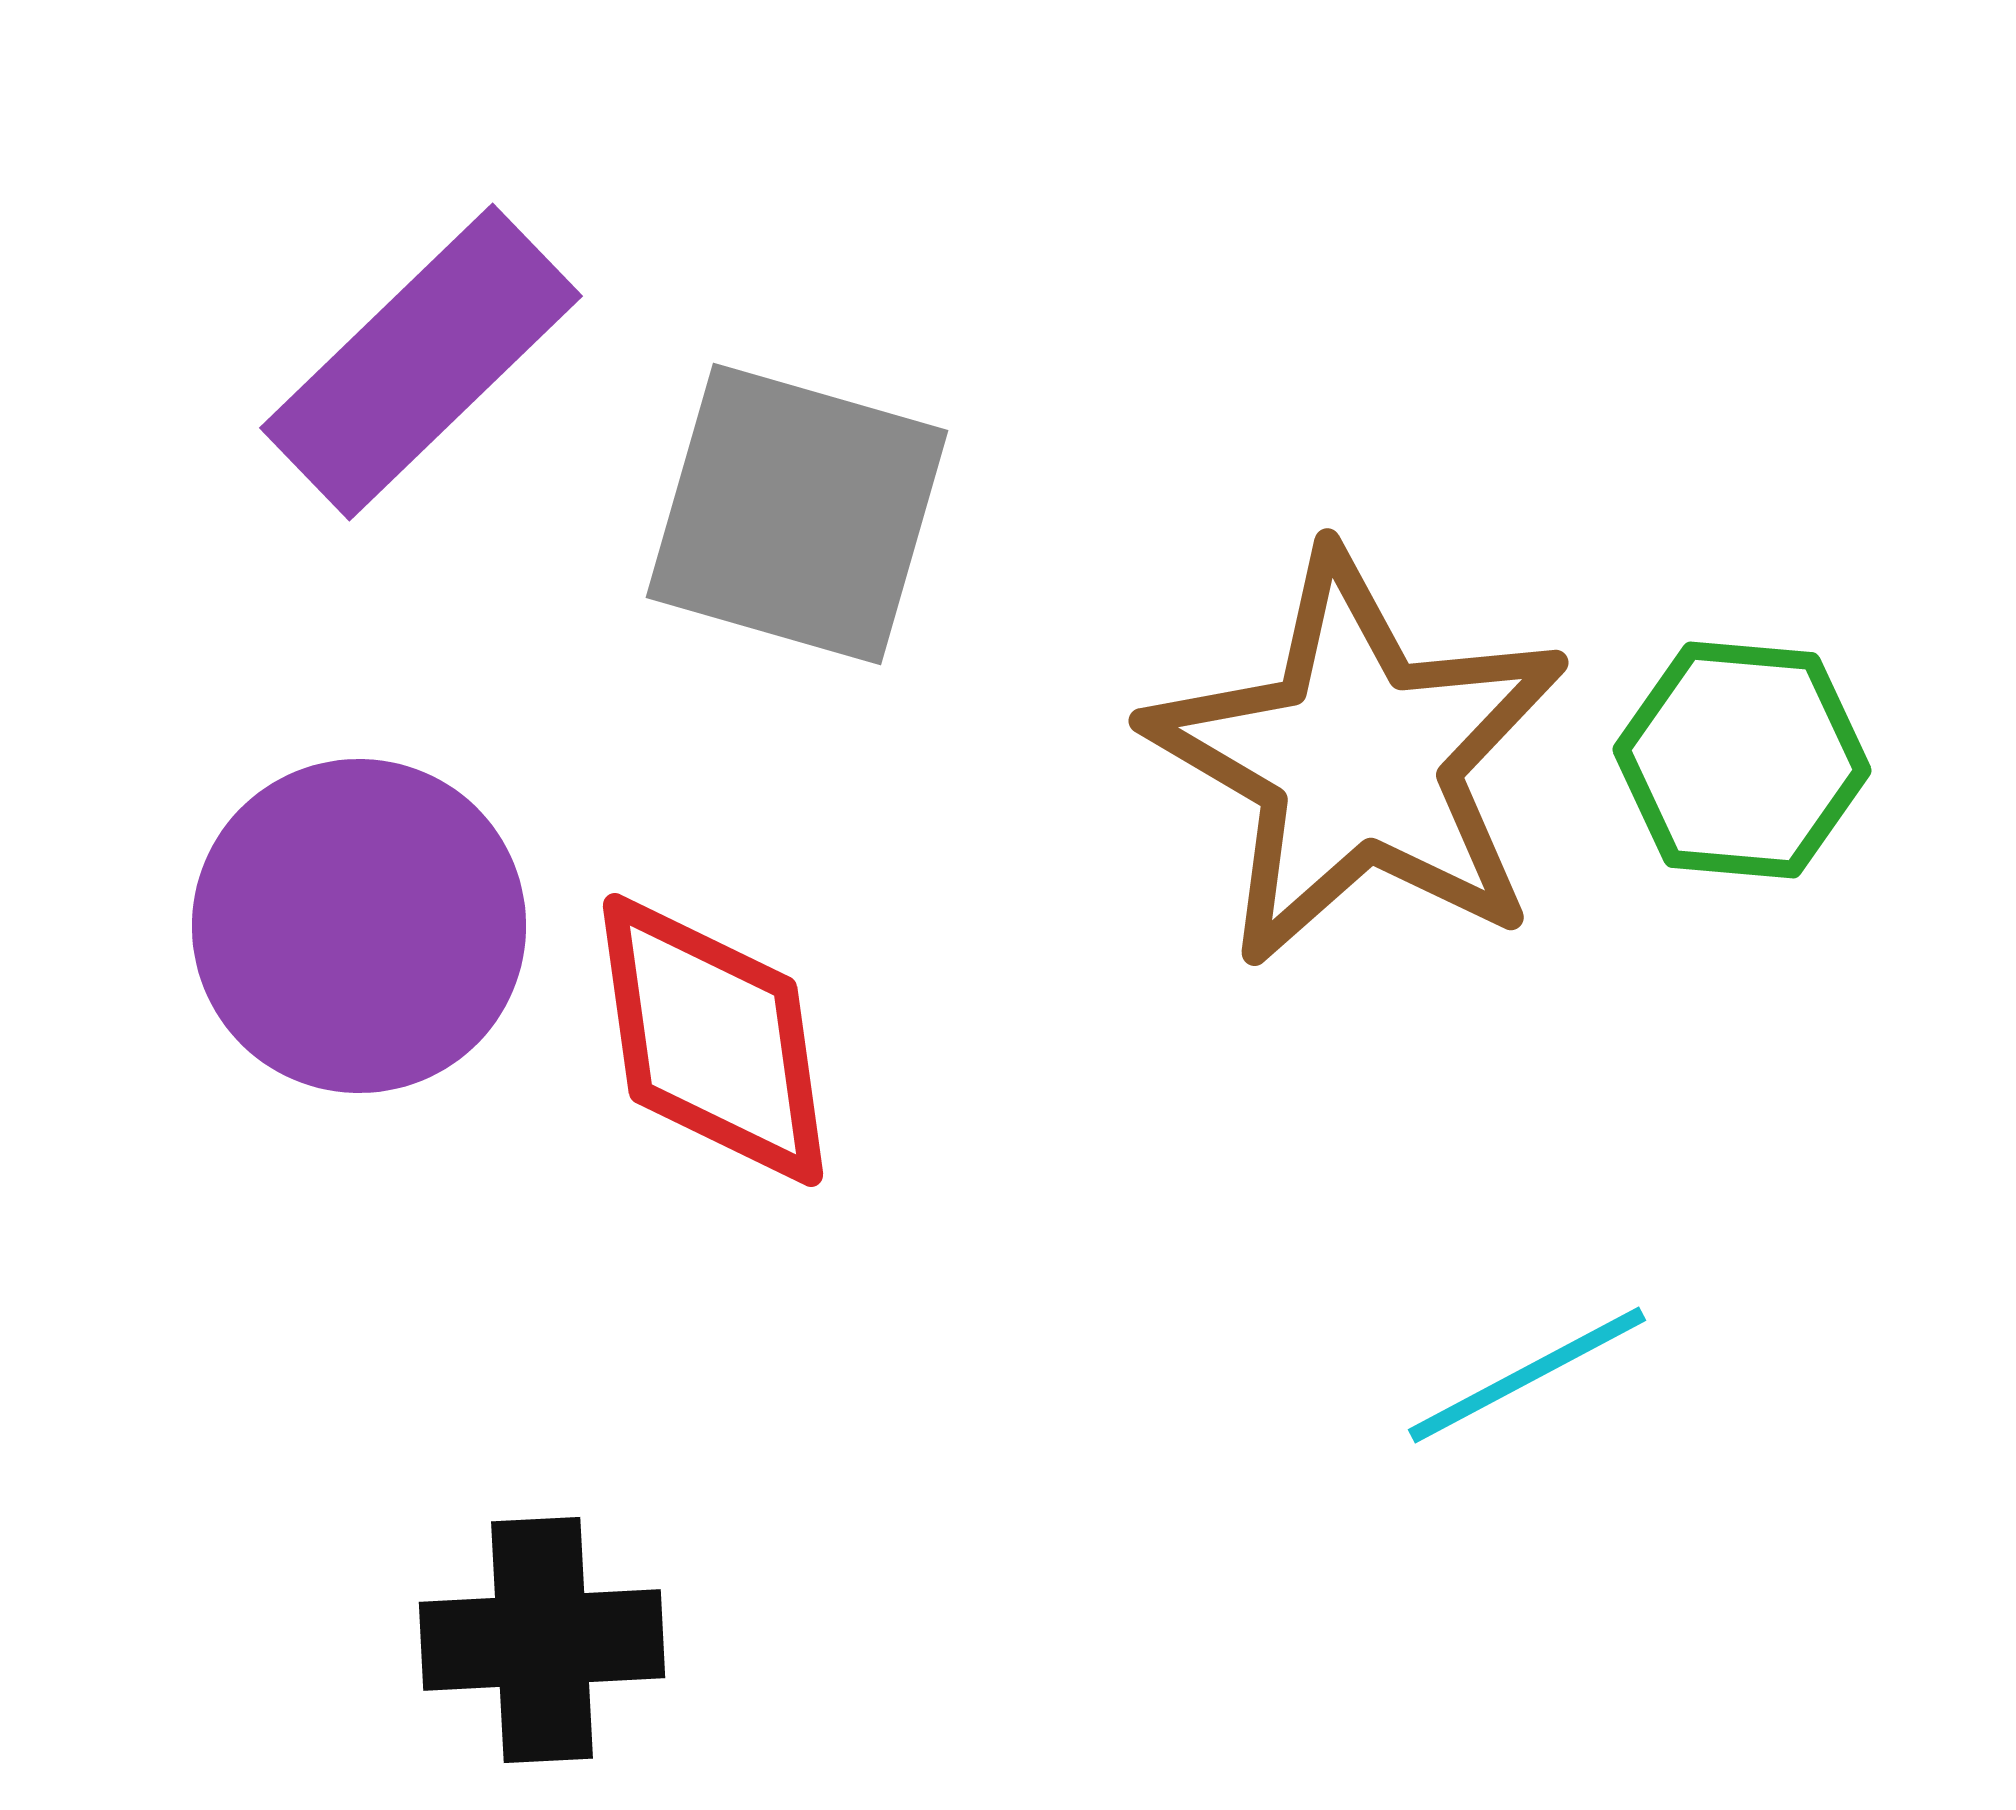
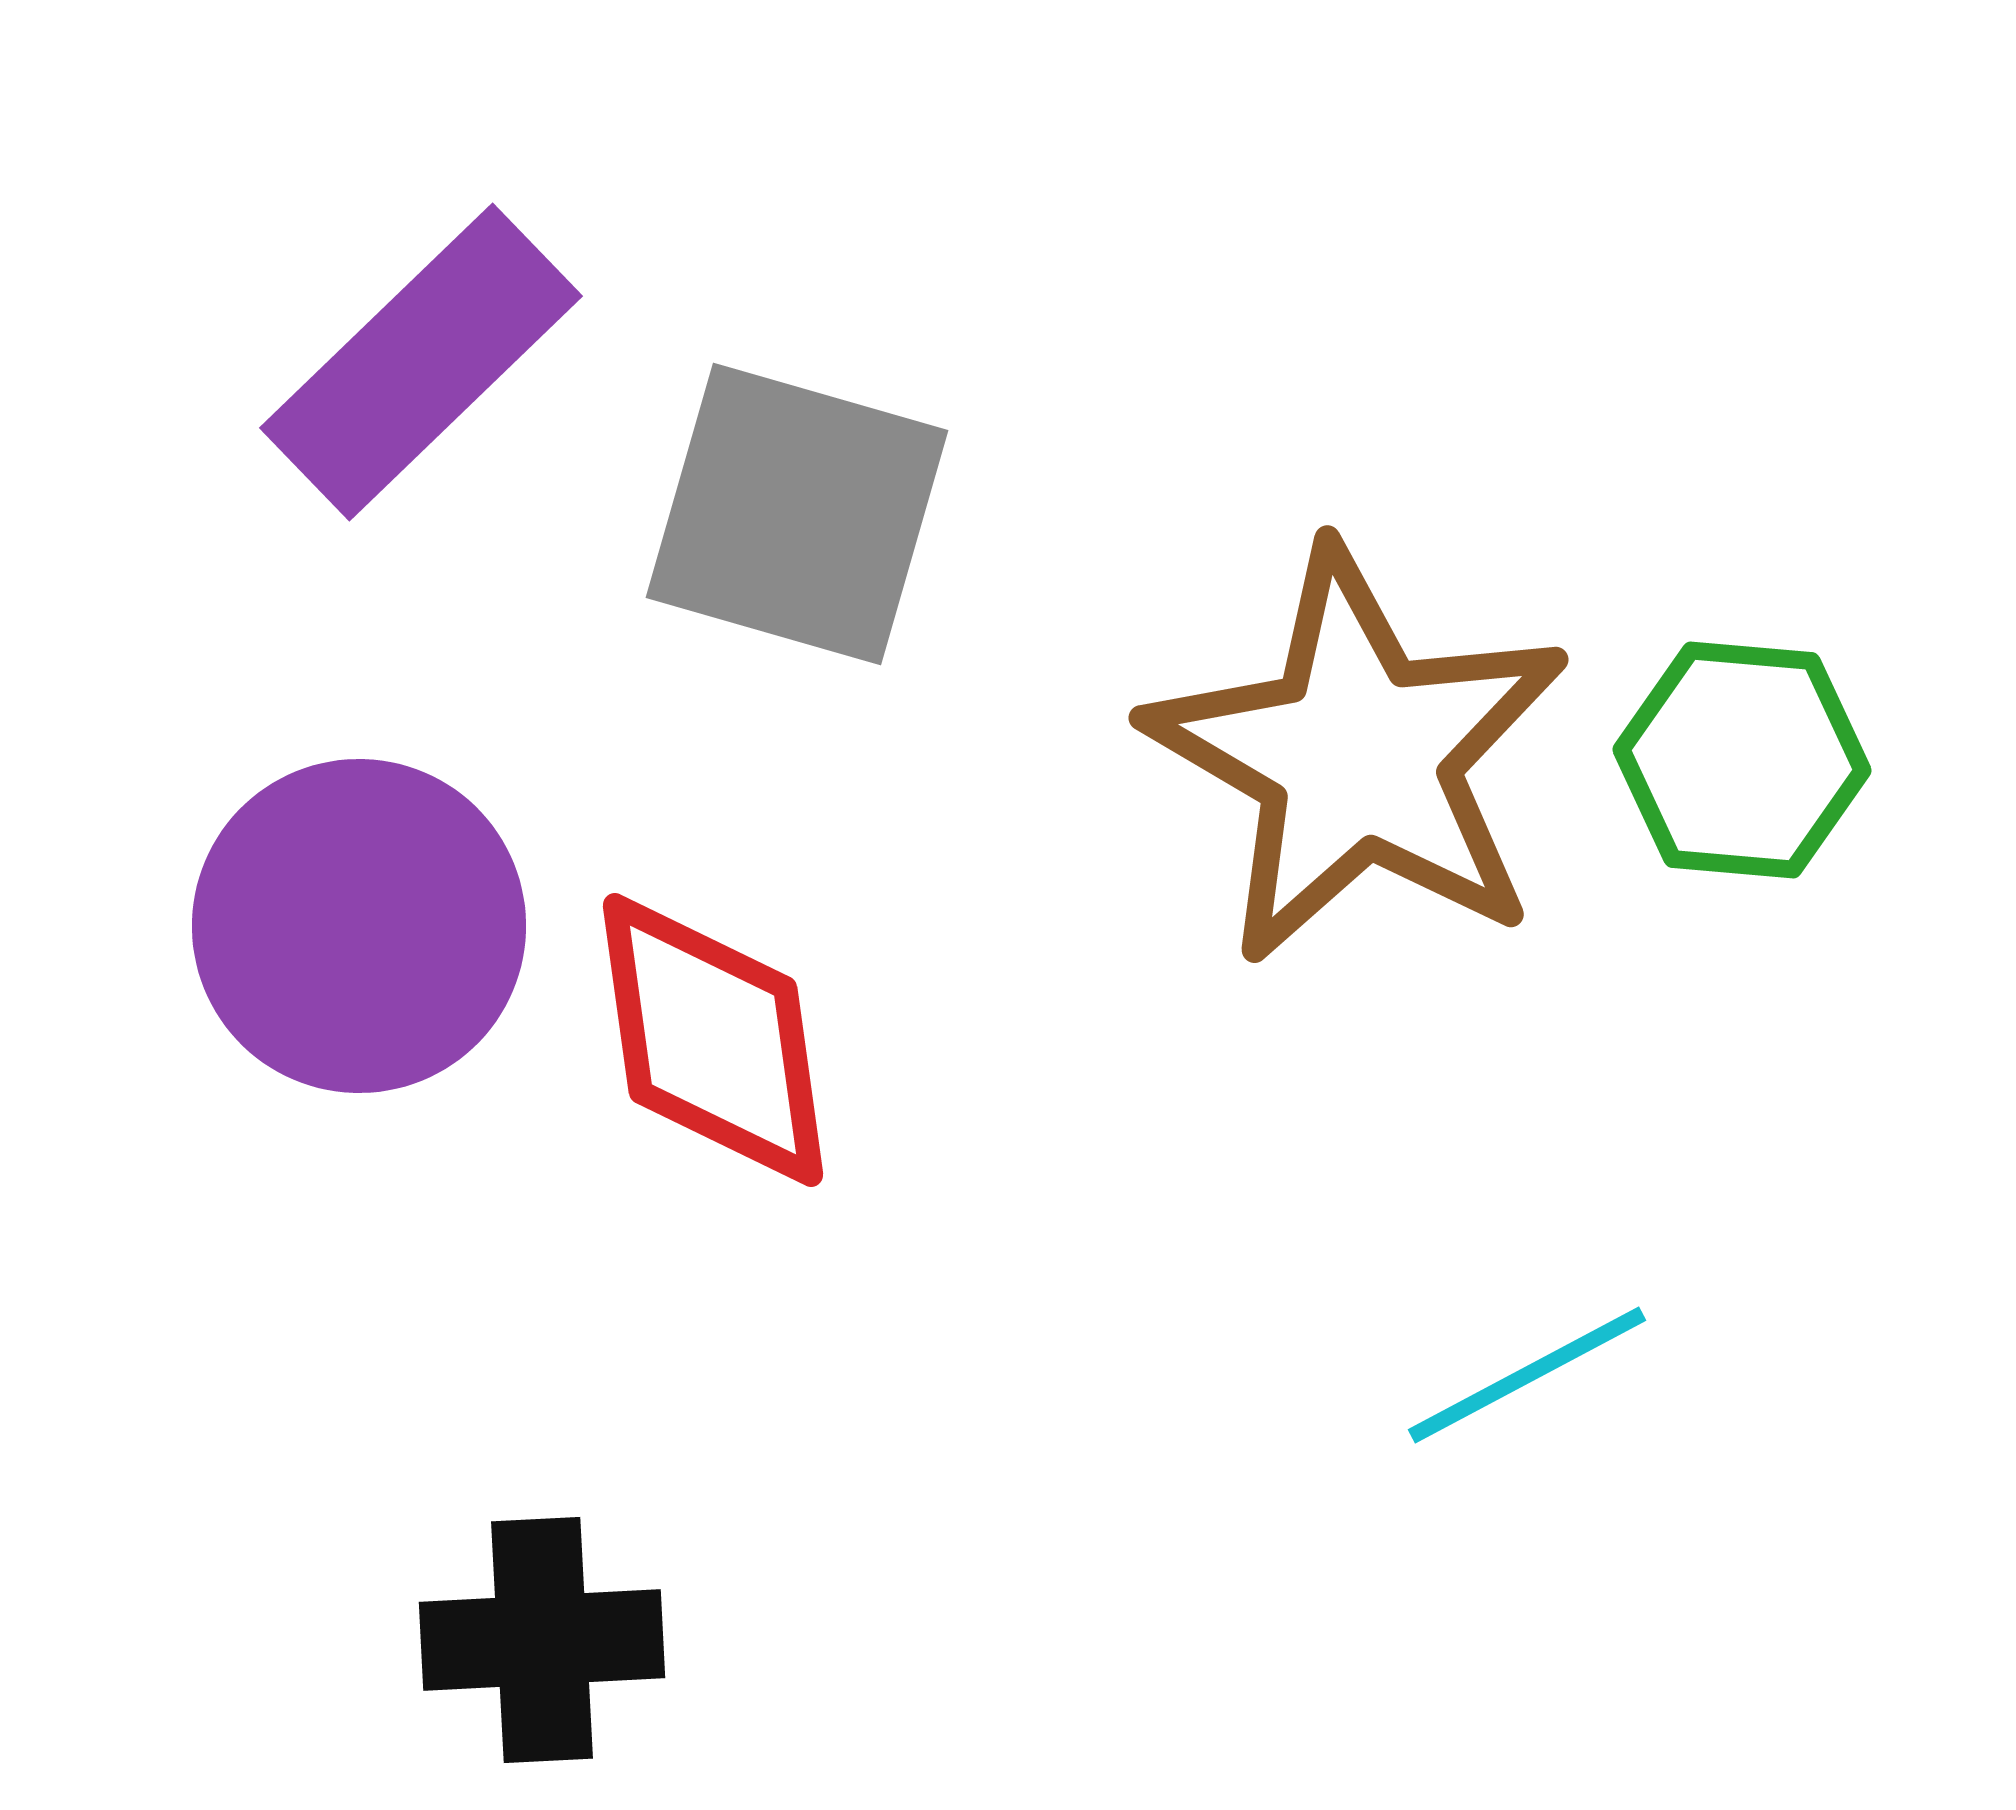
brown star: moved 3 px up
